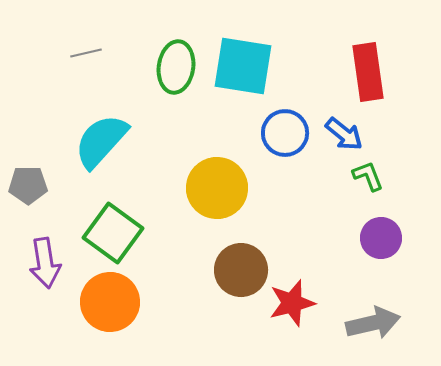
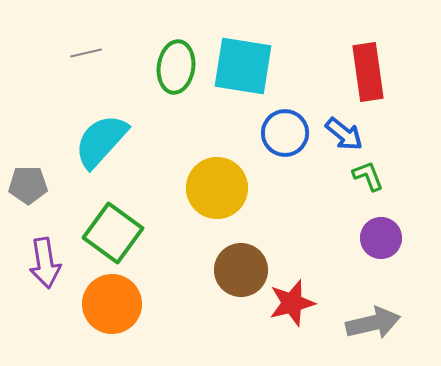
orange circle: moved 2 px right, 2 px down
